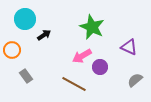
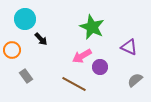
black arrow: moved 3 px left, 4 px down; rotated 80 degrees clockwise
